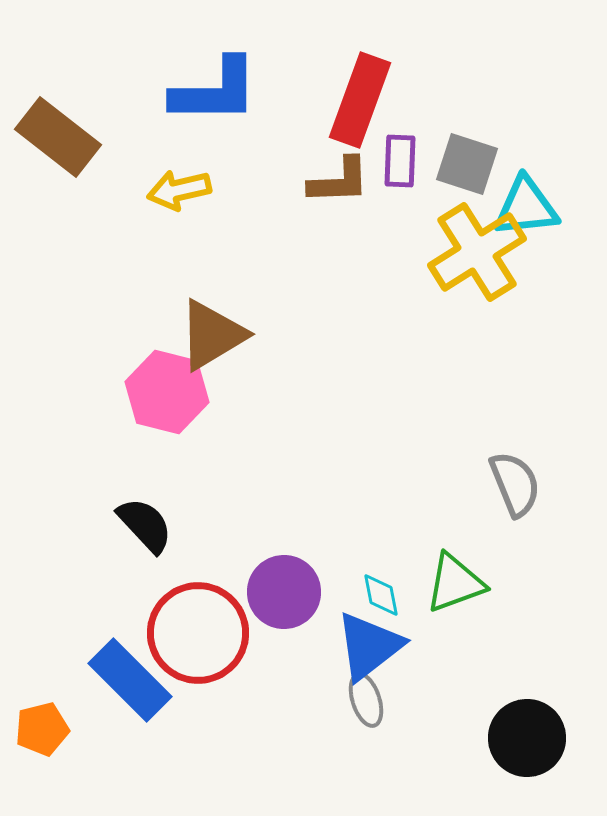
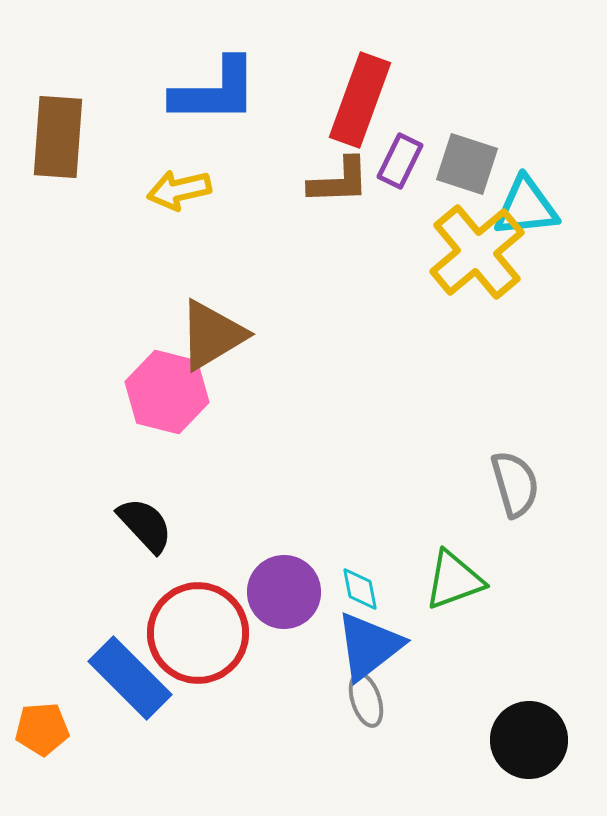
brown rectangle: rotated 56 degrees clockwise
purple rectangle: rotated 24 degrees clockwise
yellow cross: rotated 8 degrees counterclockwise
gray semicircle: rotated 6 degrees clockwise
green triangle: moved 1 px left, 3 px up
cyan diamond: moved 21 px left, 6 px up
blue rectangle: moved 2 px up
orange pentagon: rotated 10 degrees clockwise
black circle: moved 2 px right, 2 px down
